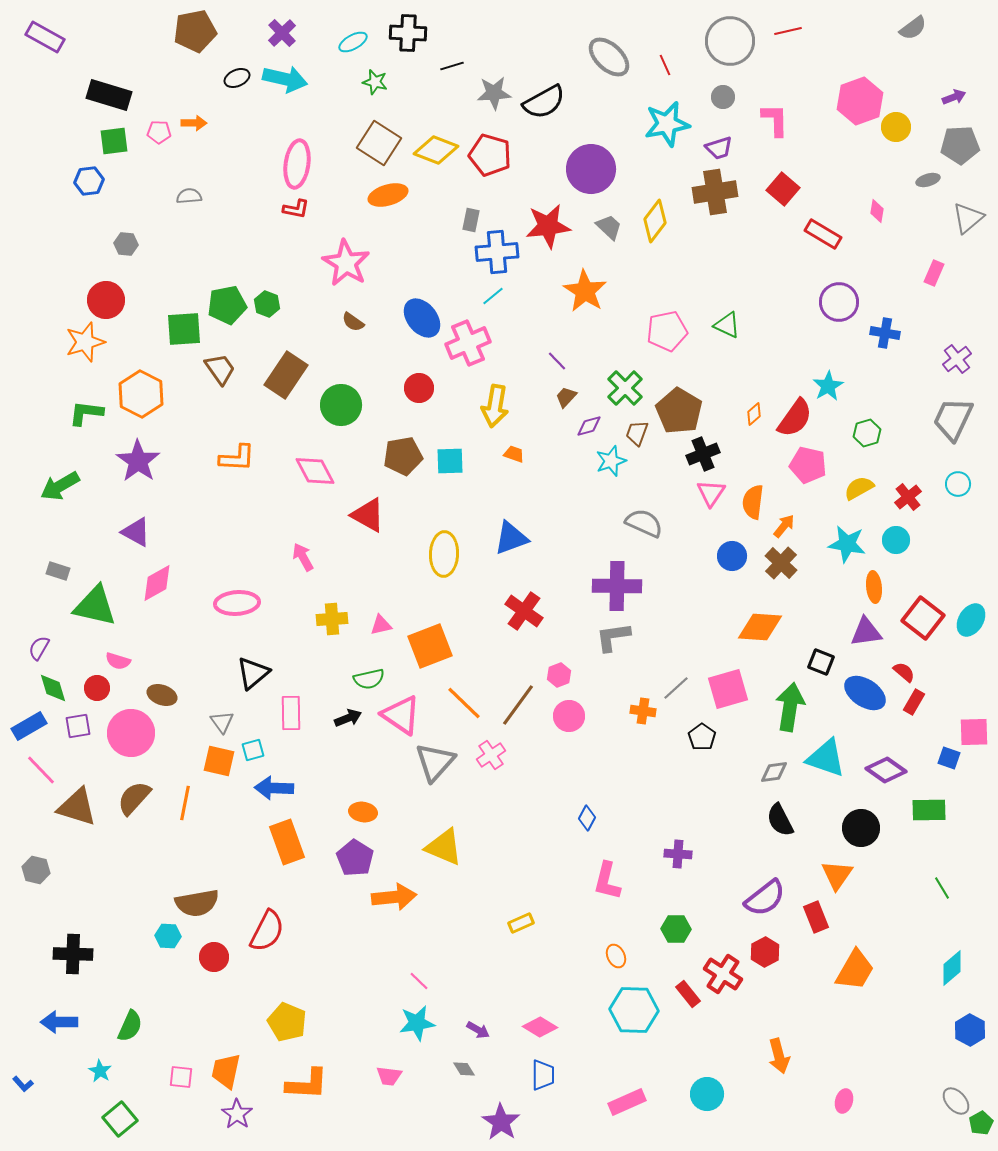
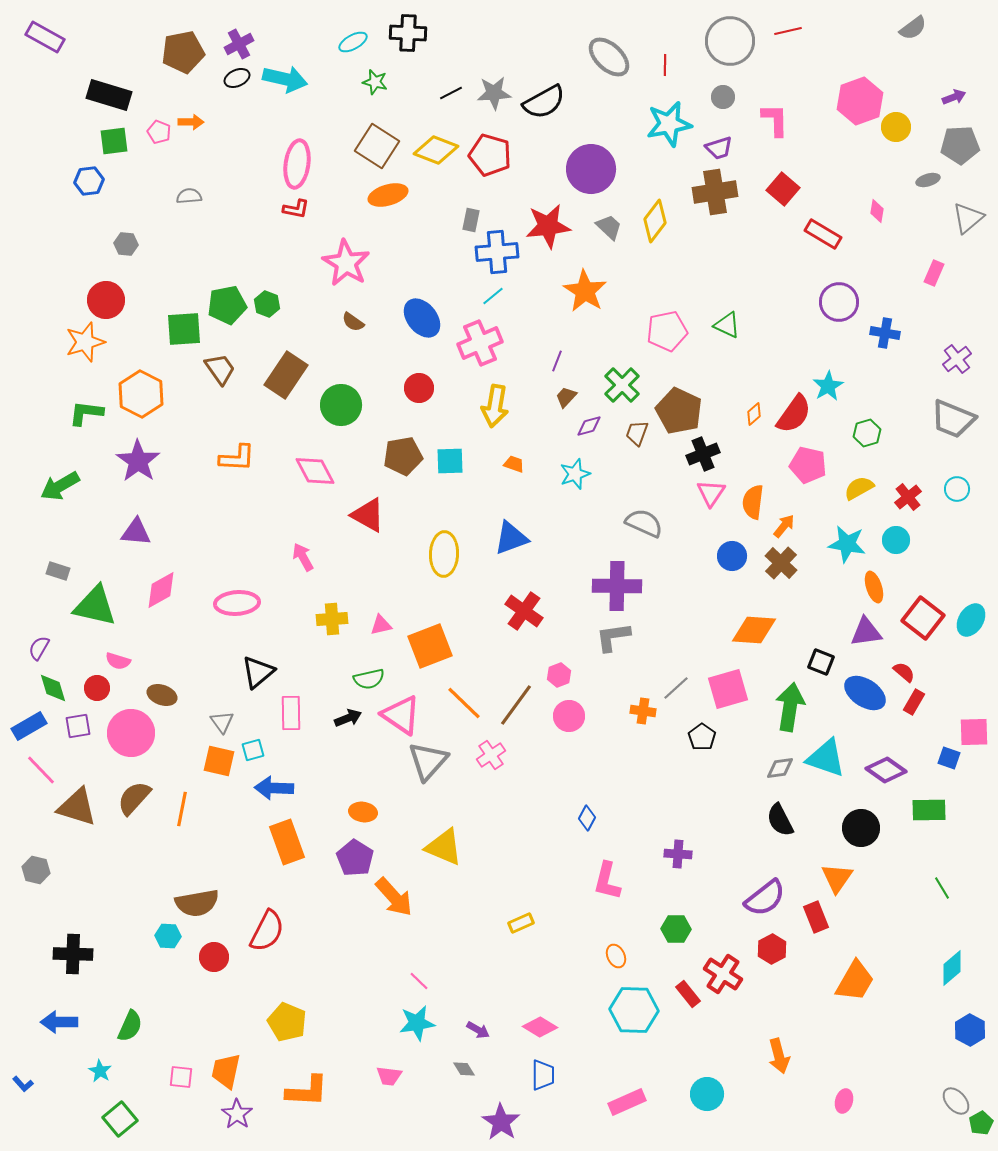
brown pentagon at (195, 31): moved 12 px left, 21 px down
purple cross at (282, 33): moved 43 px left, 11 px down; rotated 16 degrees clockwise
red line at (665, 65): rotated 25 degrees clockwise
black line at (452, 66): moved 1 px left, 27 px down; rotated 10 degrees counterclockwise
orange arrow at (194, 123): moved 3 px left, 1 px up
cyan star at (667, 124): moved 2 px right
pink pentagon at (159, 132): rotated 20 degrees clockwise
brown square at (379, 143): moved 2 px left, 3 px down
pink cross at (468, 343): moved 12 px right
purple line at (557, 361): rotated 65 degrees clockwise
green cross at (625, 388): moved 3 px left, 3 px up
brown pentagon at (679, 411): rotated 6 degrees counterclockwise
red semicircle at (795, 418): moved 1 px left, 4 px up
gray trapezoid at (953, 419): rotated 93 degrees counterclockwise
orange trapezoid at (514, 454): moved 10 px down
cyan star at (611, 461): moved 36 px left, 13 px down
cyan circle at (958, 484): moved 1 px left, 5 px down
purple triangle at (136, 532): rotated 24 degrees counterclockwise
pink diamond at (157, 583): moved 4 px right, 7 px down
orange ellipse at (874, 587): rotated 12 degrees counterclockwise
orange diamond at (760, 627): moved 6 px left, 3 px down
black triangle at (253, 673): moved 5 px right, 1 px up
brown line at (518, 705): moved 2 px left
gray triangle at (435, 762): moved 7 px left, 1 px up
gray diamond at (774, 772): moved 6 px right, 4 px up
orange line at (185, 803): moved 3 px left, 6 px down
orange triangle at (837, 875): moved 3 px down
orange arrow at (394, 897): rotated 54 degrees clockwise
red hexagon at (765, 952): moved 7 px right, 3 px up
orange trapezoid at (855, 970): moved 11 px down
orange L-shape at (307, 1084): moved 7 px down
